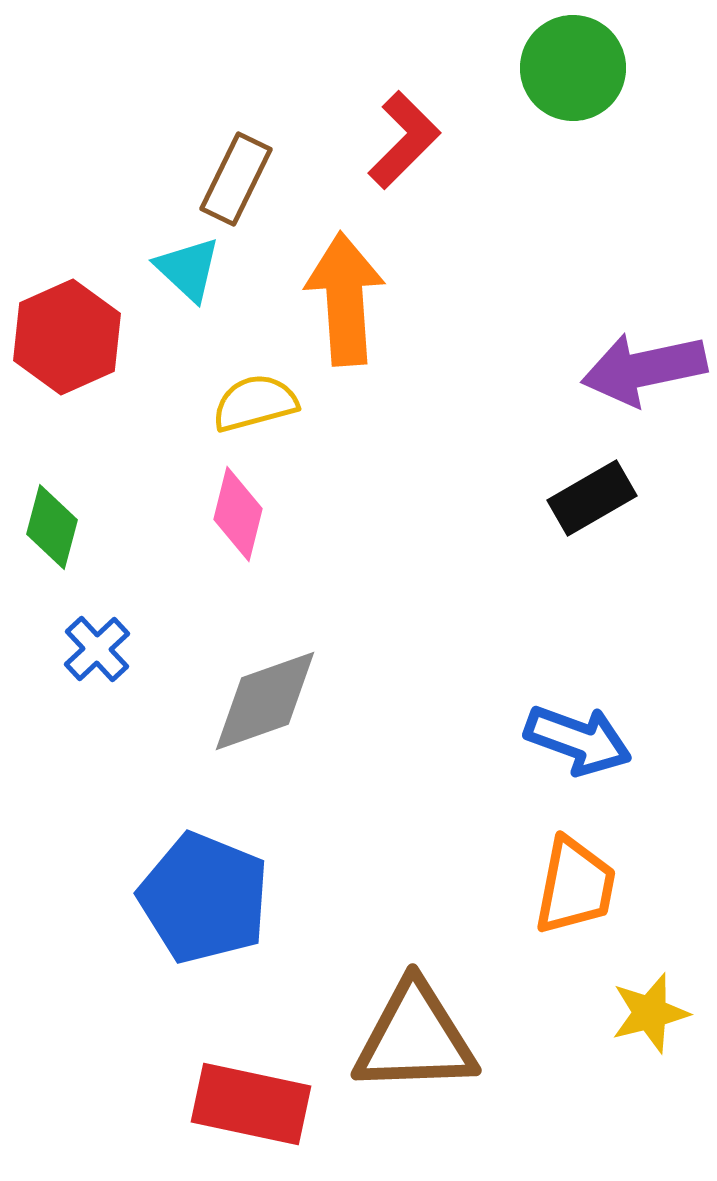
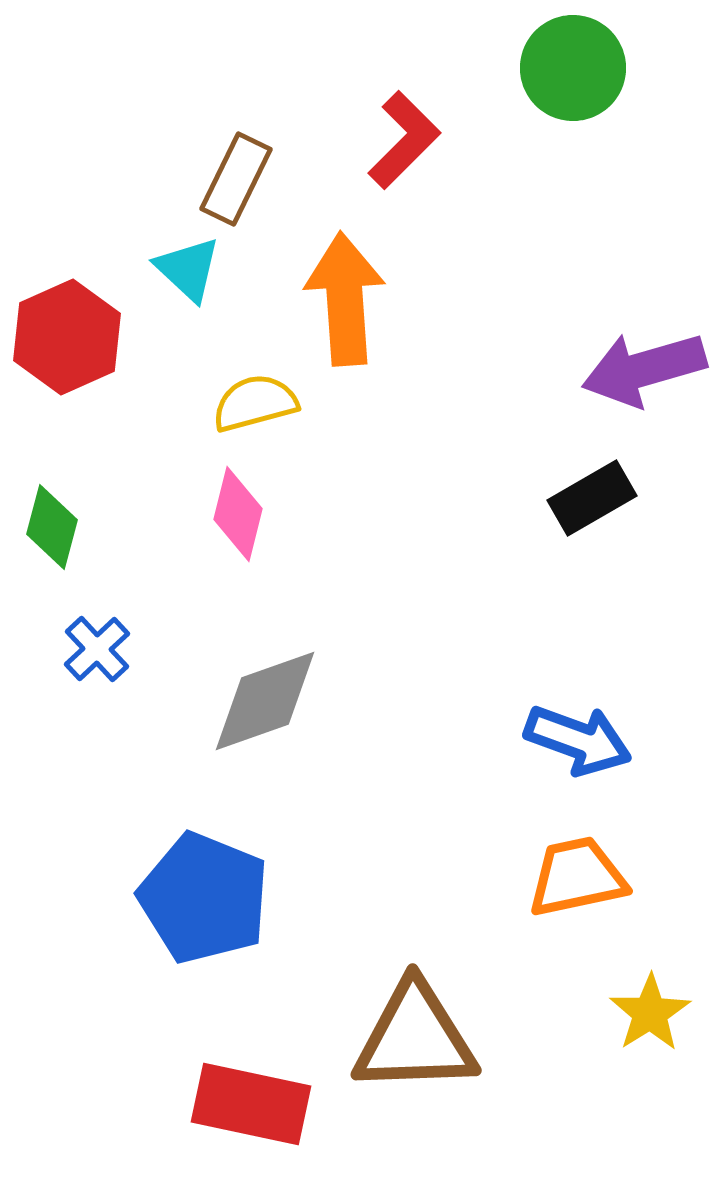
purple arrow: rotated 4 degrees counterclockwise
orange trapezoid: moved 2 px right, 9 px up; rotated 113 degrees counterclockwise
yellow star: rotated 18 degrees counterclockwise
